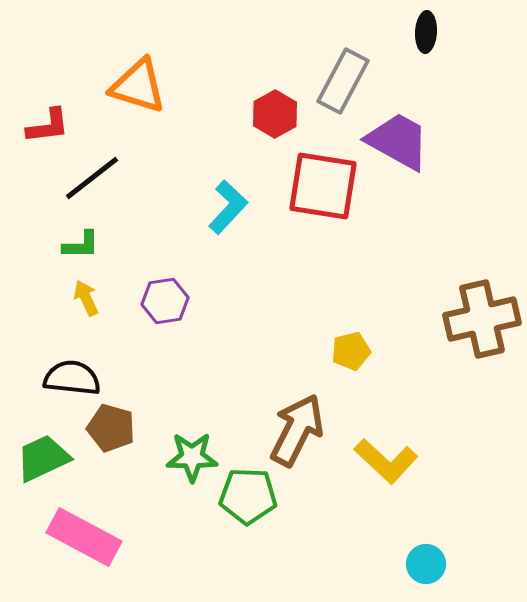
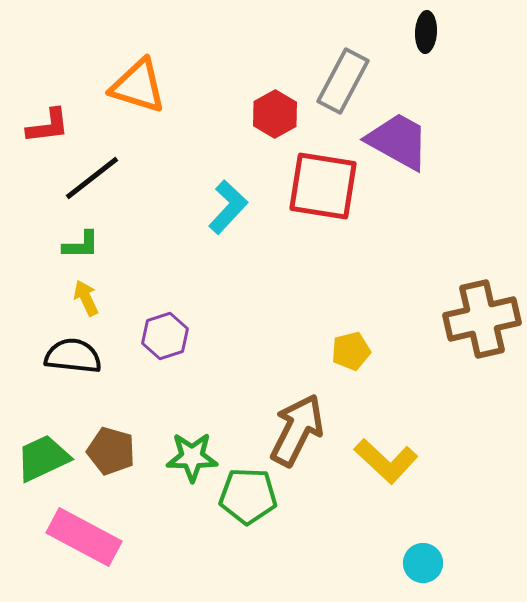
purple hexagon: moved 35 px down; rotated 9 degrees counterclockwise
black semicircle: moved 1 px right, 22 px up
brown pentagon: moved 23 px down
cyan circle: moved 3 px left, 1 px up
